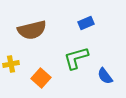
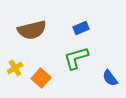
blue rectangle: moved 5 px left, 5 px down
yellow cross: moved 4 px right, 4 px down; rotated 21 degrees counterclockwise
blue semicircle: moved 5 px right, 2 px down
